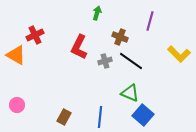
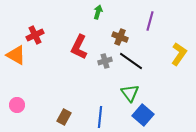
green arrow: moved 1 px right, 1 px up
yellow L-shape: rotated 100 degrees counterclockwise
green triangle: rotated 30 degrees clockwise
